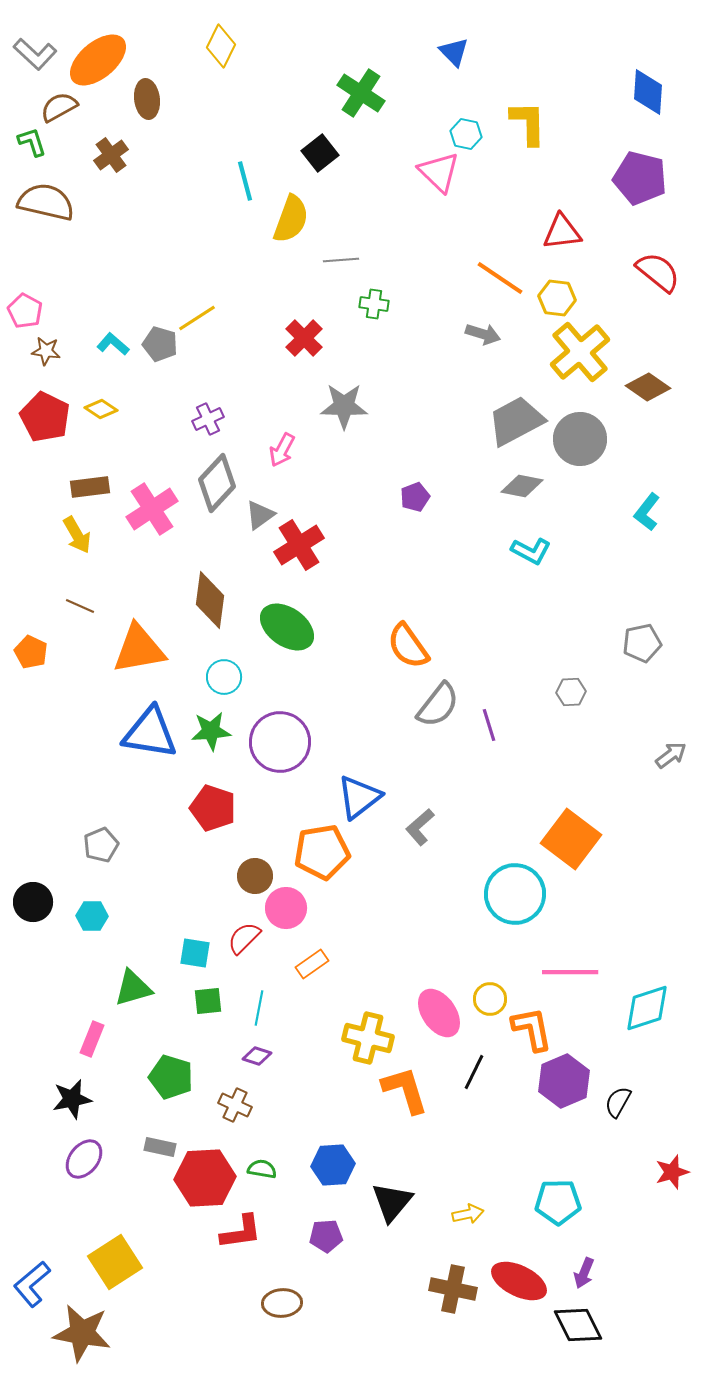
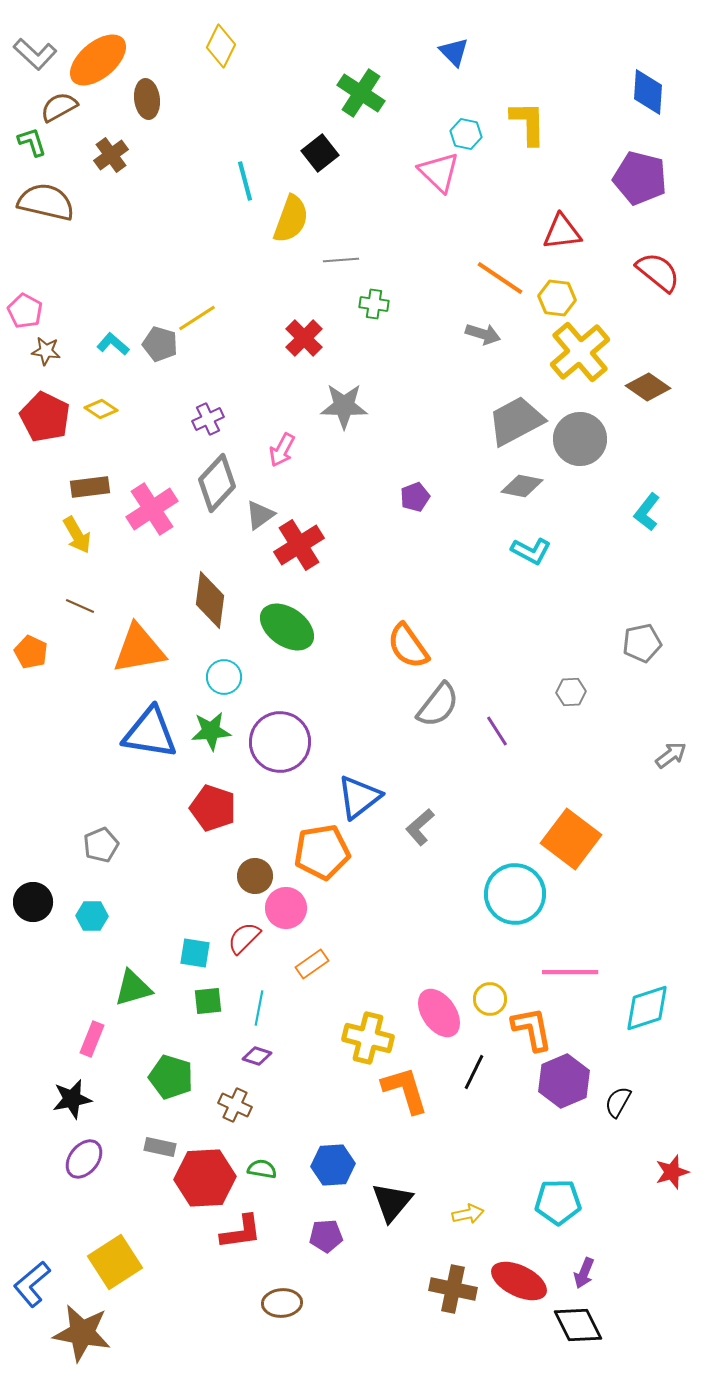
purple line at (489, 725): moved 8 px right, 6 px down; rotated 16 degrees counterclockwise
